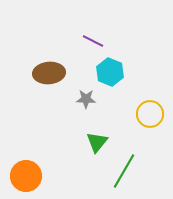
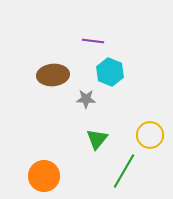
purple line: rotated 20 degrees counterclockwise
brown ellipse: moved 4 px right, 2 px down
yellow circle: moved 21 px down
green triangle: moved 3 px up
orange circle: moved 18 px right
